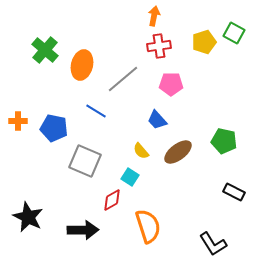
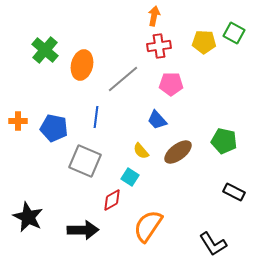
yellow pentagon: rotated 20 degrees clockwise
blue line: moved 6 px down; rotated 65 degrees clockwise
orange semicircle: rotated 128 degrees counterclockwise
